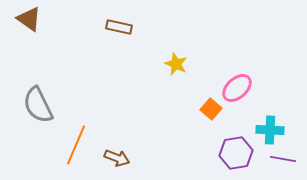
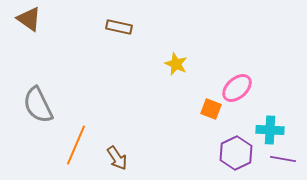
orange square: rotated 20 degrees counterclockwise
purple hexagon: rotated 16 degrees counterclockwise
brown arrow: rotated 35 degrees clockwise
